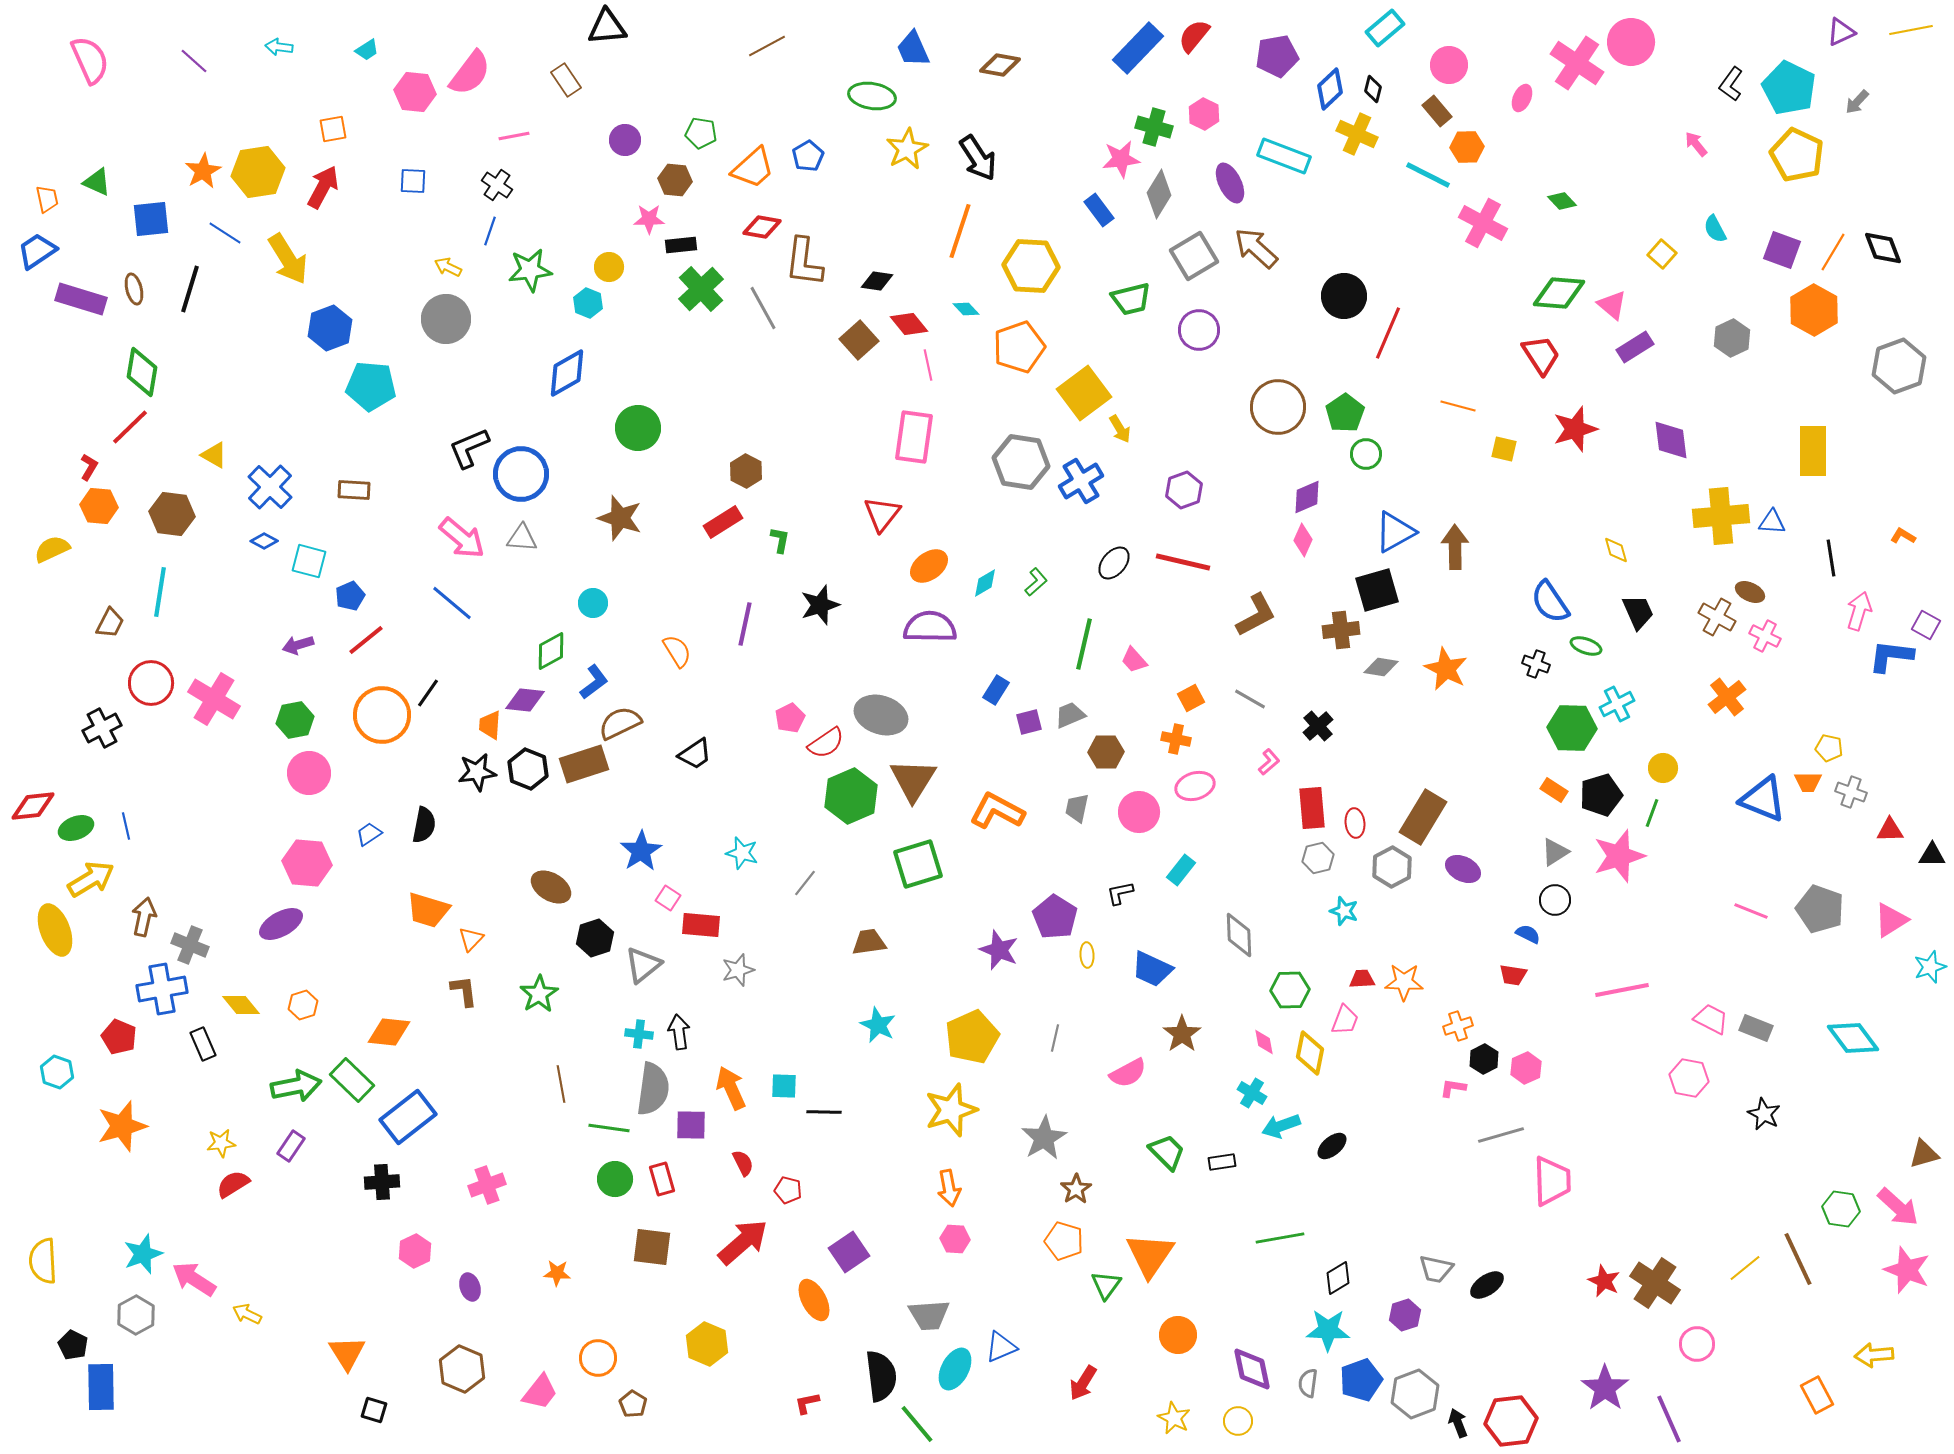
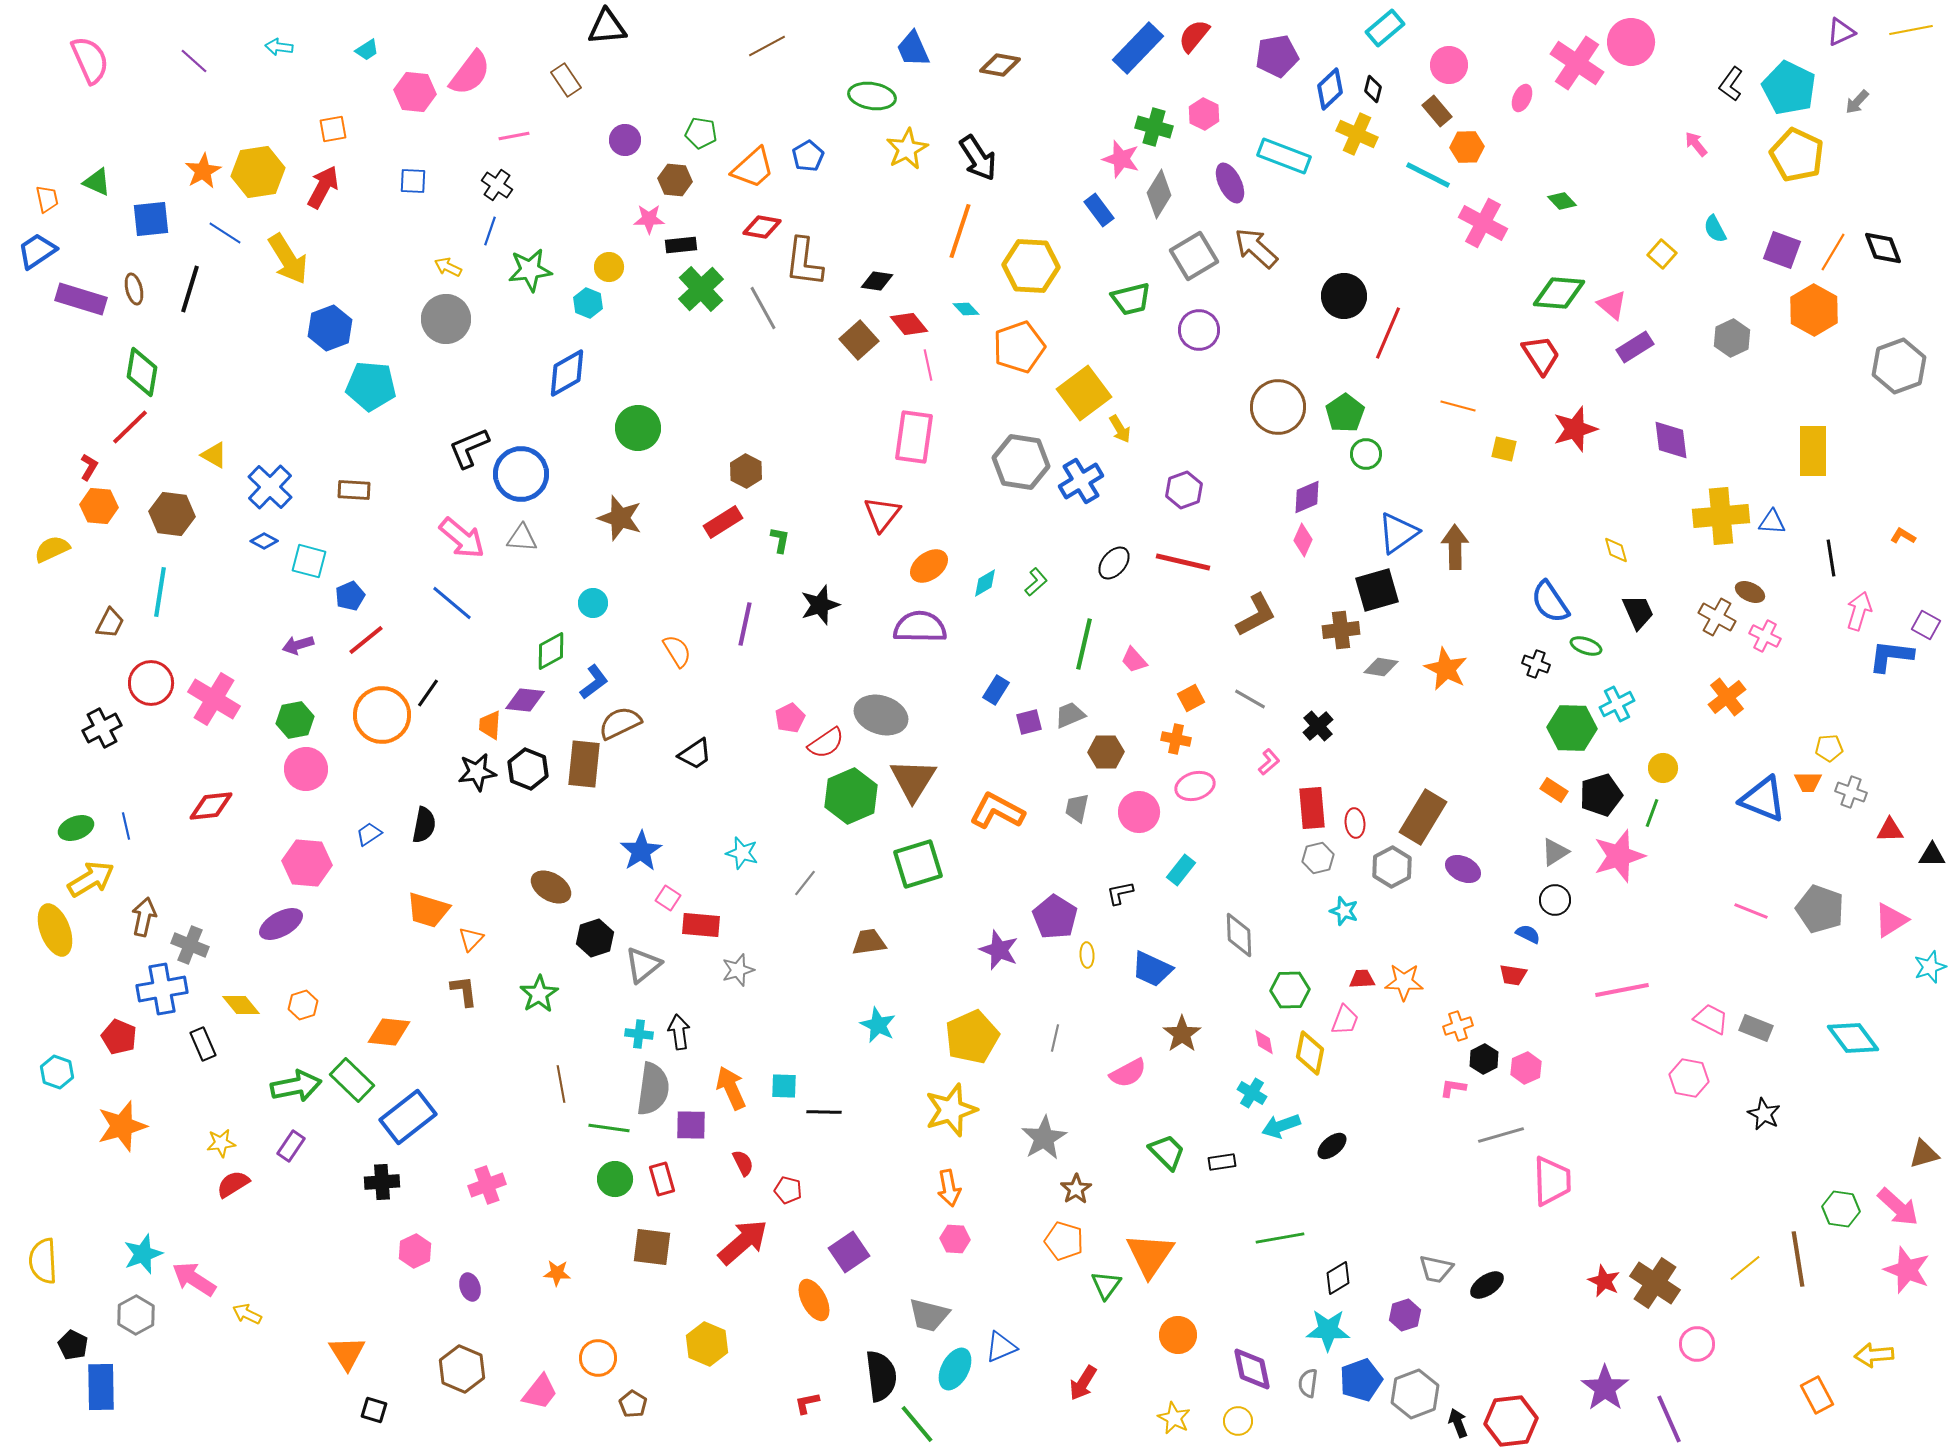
pink star at (1121, 159): rotated 24 degrees clockwise
blue triangle at (1395, 532): moved 3 px right, 1 px down; rotated 6 degrees counterclockwise
purple semicircle at (930, 627): moved 10 px left
yellow pentagon at (1829, 748): rotated 16 degrees counterclockwise
brown rectangle at (584, 764): rotated 66 degrees counterclockwise
pink circle at (309, 773): moved 3 px left, 4 px up
red diamond at (33, 806): moved 178 px right
brown line at (1798, 1259): rotated 16 degrees clockwise
gray trapezoid at (929, 1315): rotated 18 degrees clockwise
